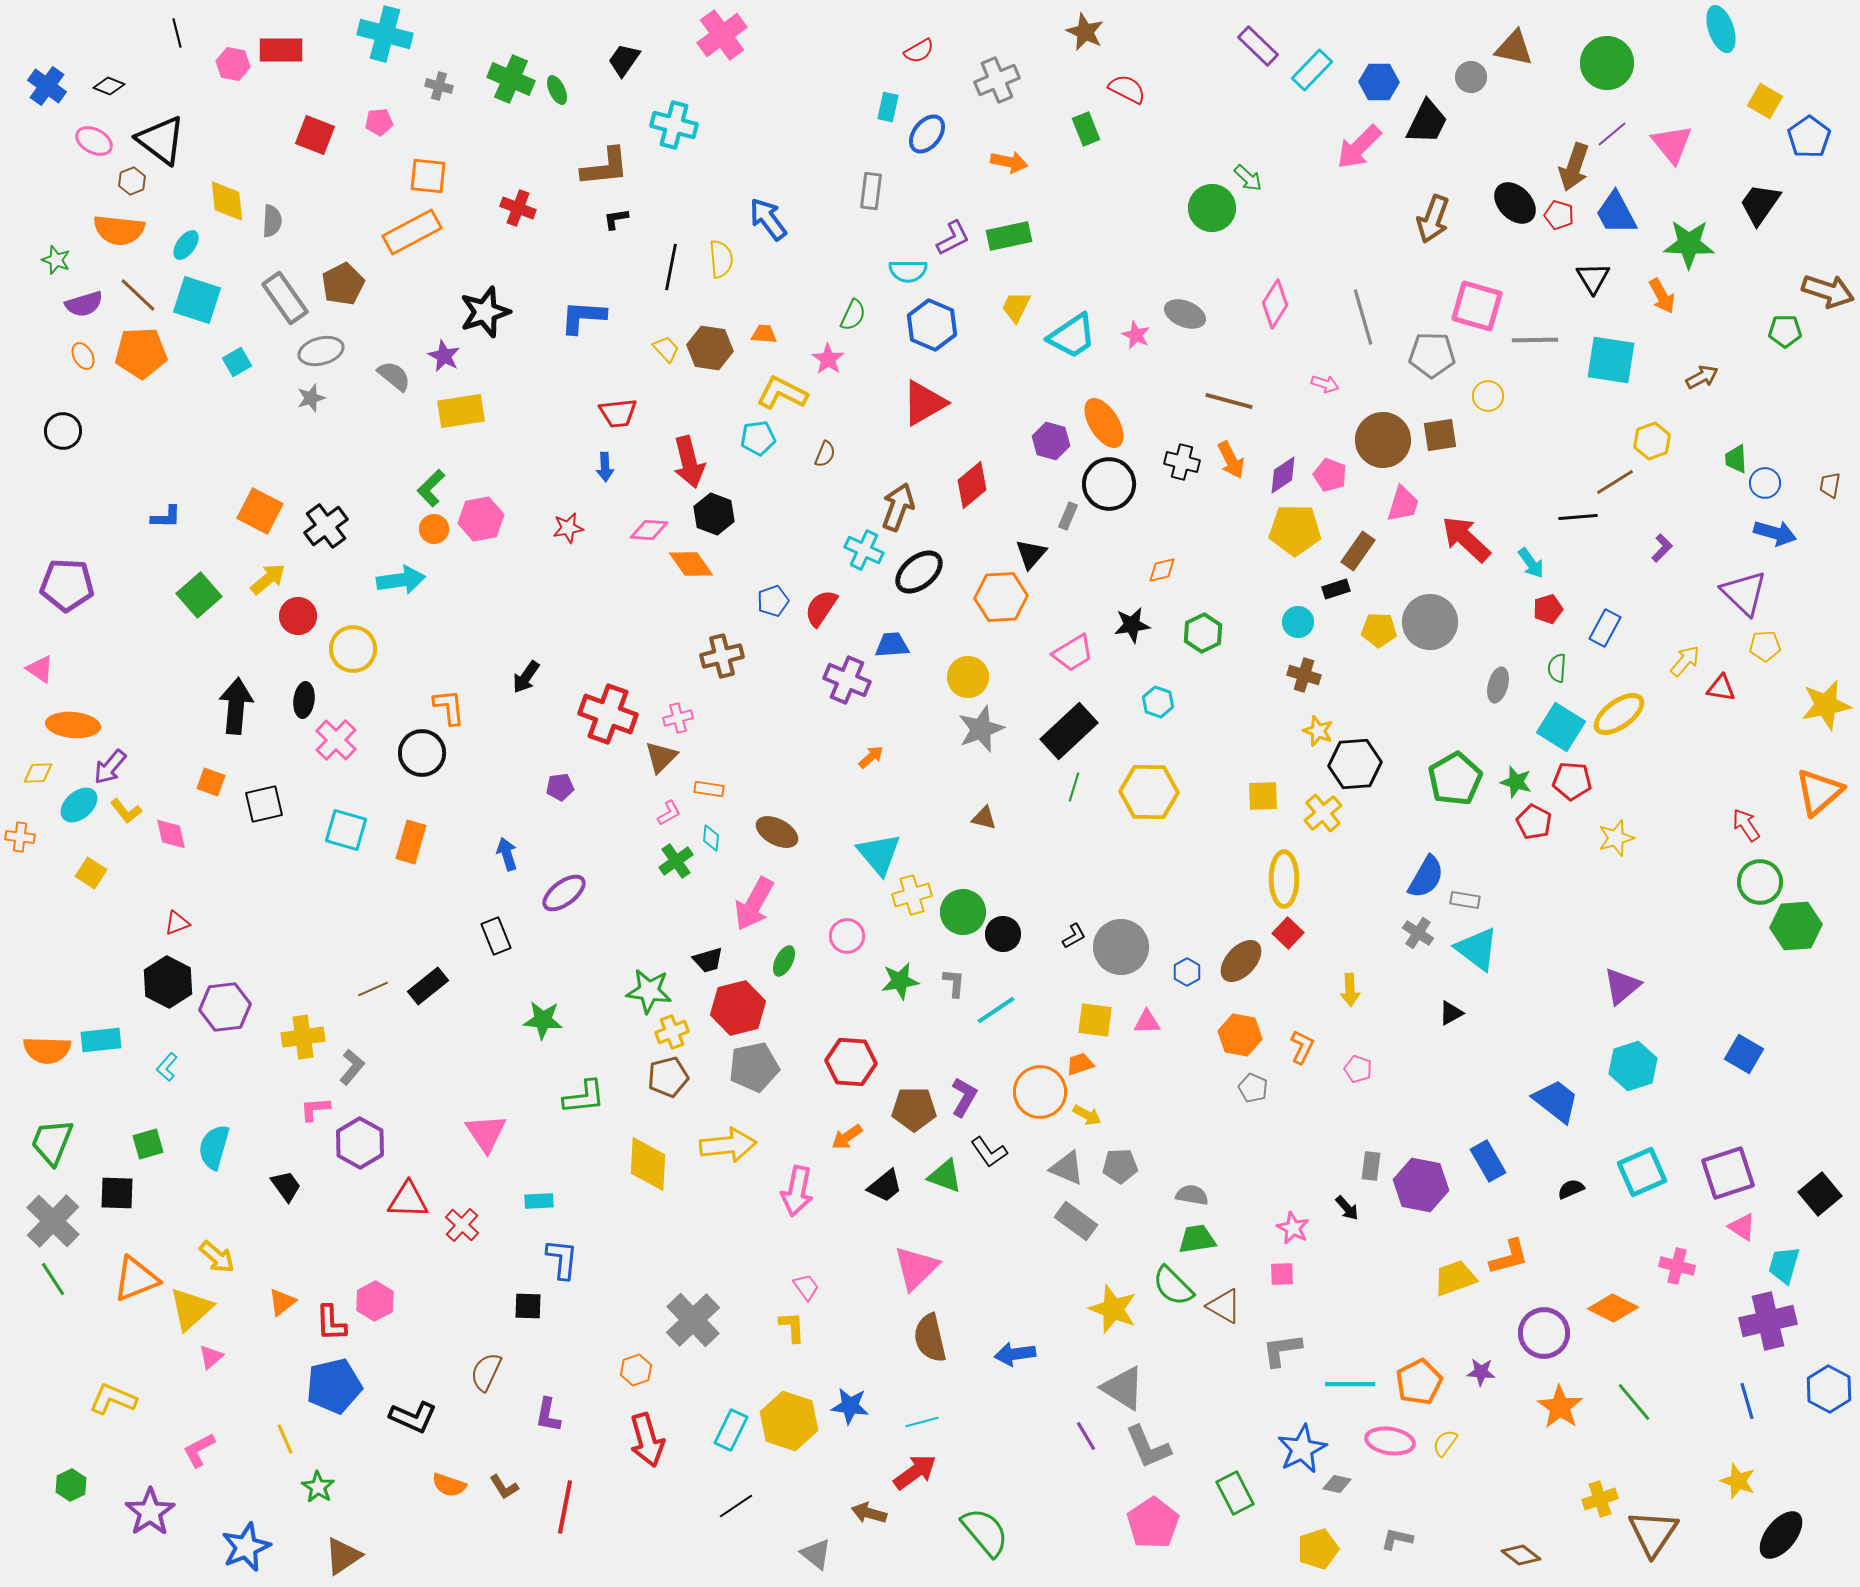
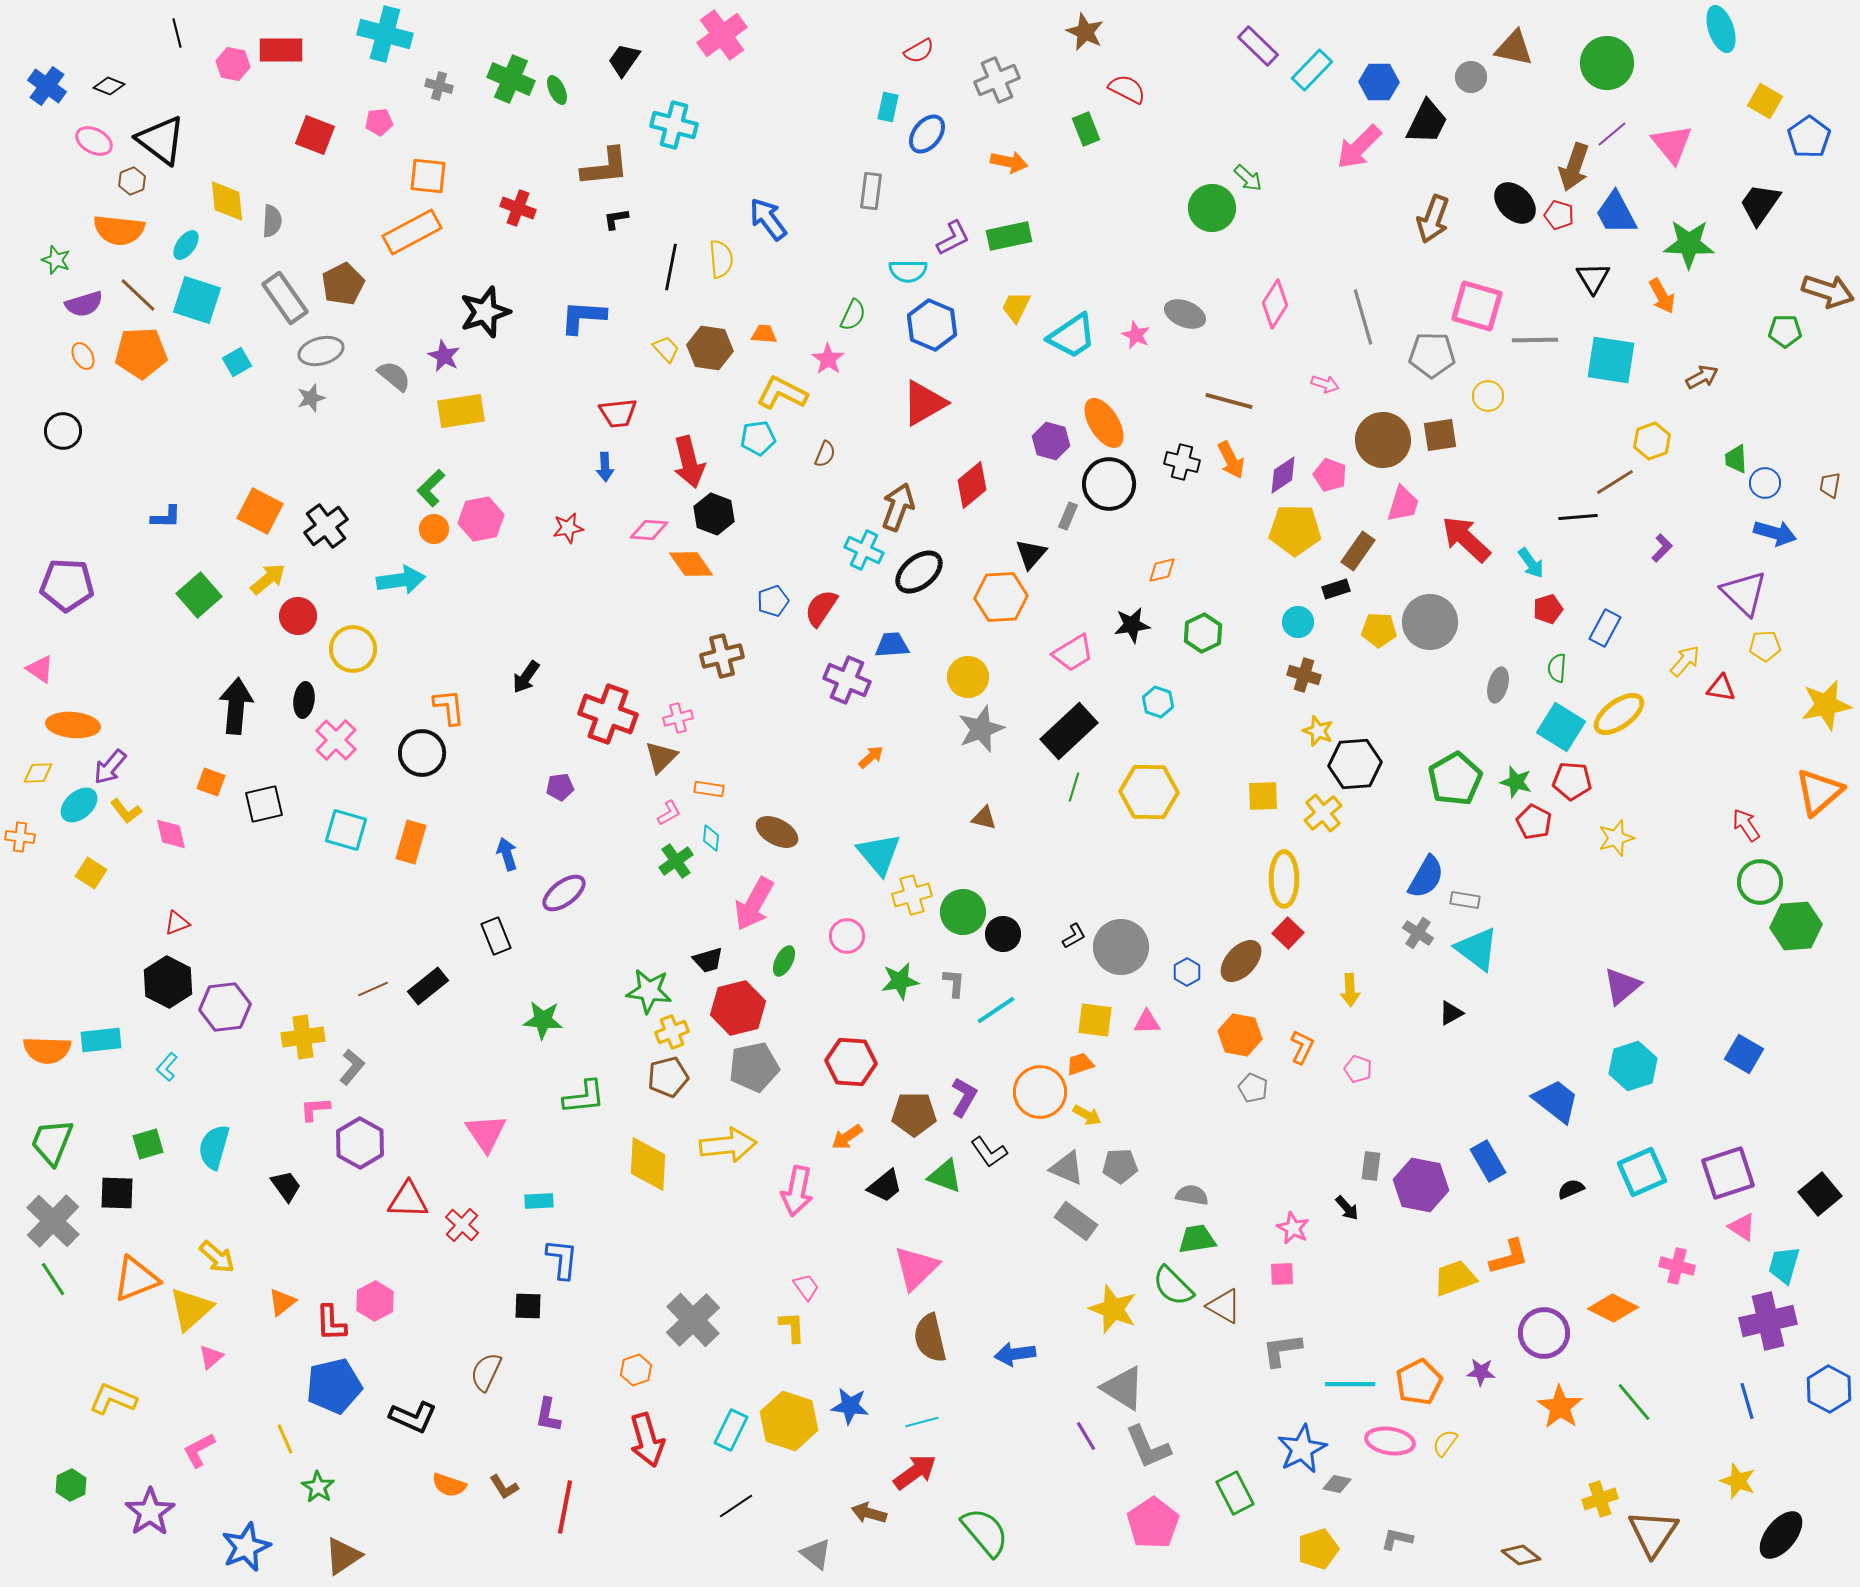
brown pentagon at (914, 1109): moved 5 px down
